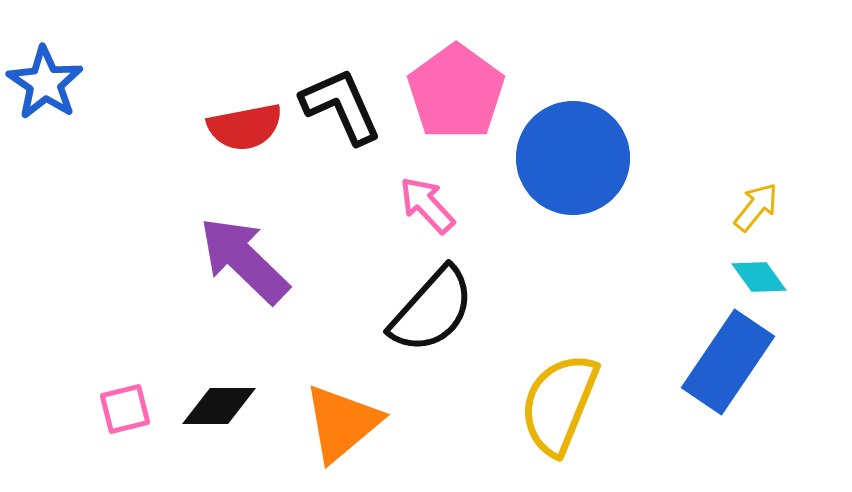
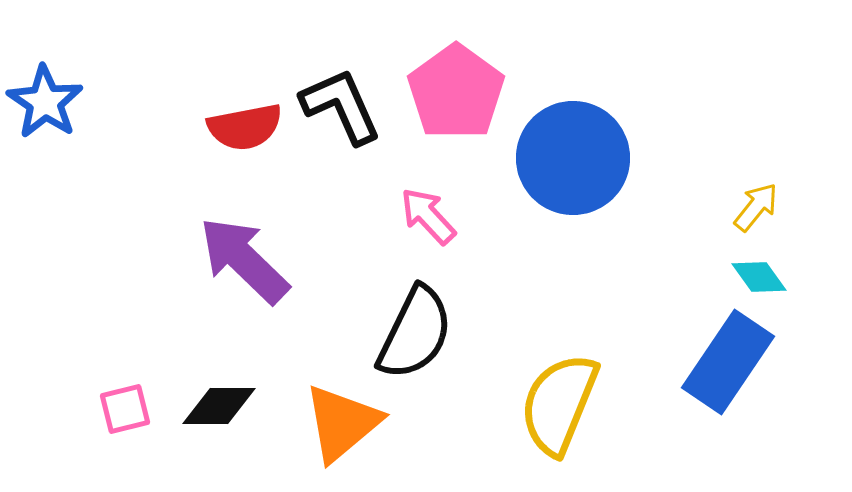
blue star: moved 19 px down
pink arrow: moved 1 px right, 11 px down
black semicircle: moved 17 px left, 23 px down; rotated 16 degrees counterclockwise
